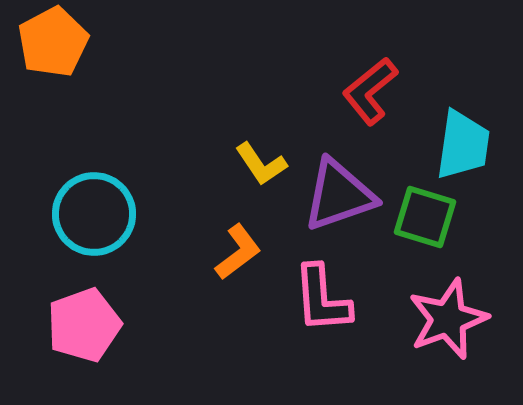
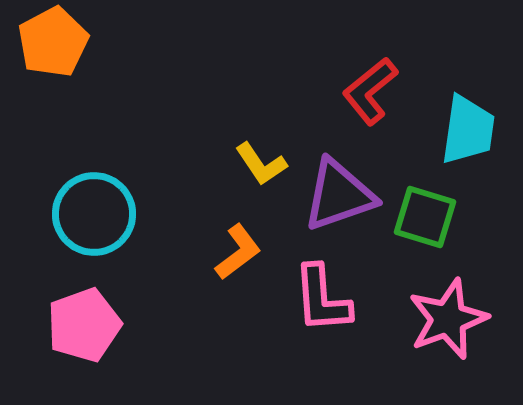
cyan trapezoid: moved 5 px right, 15 px up
